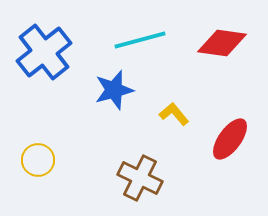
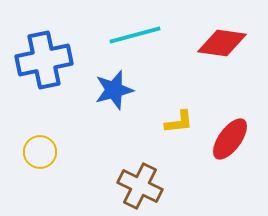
cyan line: moved 5 px left, 5 px up
blue cross: moved 8 px down; rotated 26 degrees clockwise
yellow L-shape: moved 5 px right, 8 px down; rotated 124 degrees clockwise
yellow circle: moved 2 px right, 8 px up
brown cross: moved 8 px down
